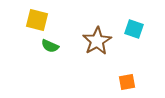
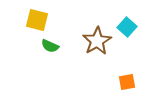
cyan square: moved 7 px left, 2 px up; rotated 24 degrees clockwise
